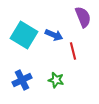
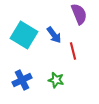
purple semicircle: moved 4 px left, 3 px up
blue arrow: rotated 30 degrees clockwise
